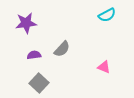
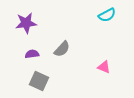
purple semicircle: moved 2 px left, 1 px up
gray square: moved 2 px up; rotated 18 degrees counterclockwise
